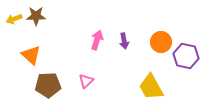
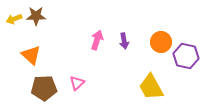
pink triangle: moved 9 px left, 2 px down
brown pentagon: moved 4 px left, 3 px down
